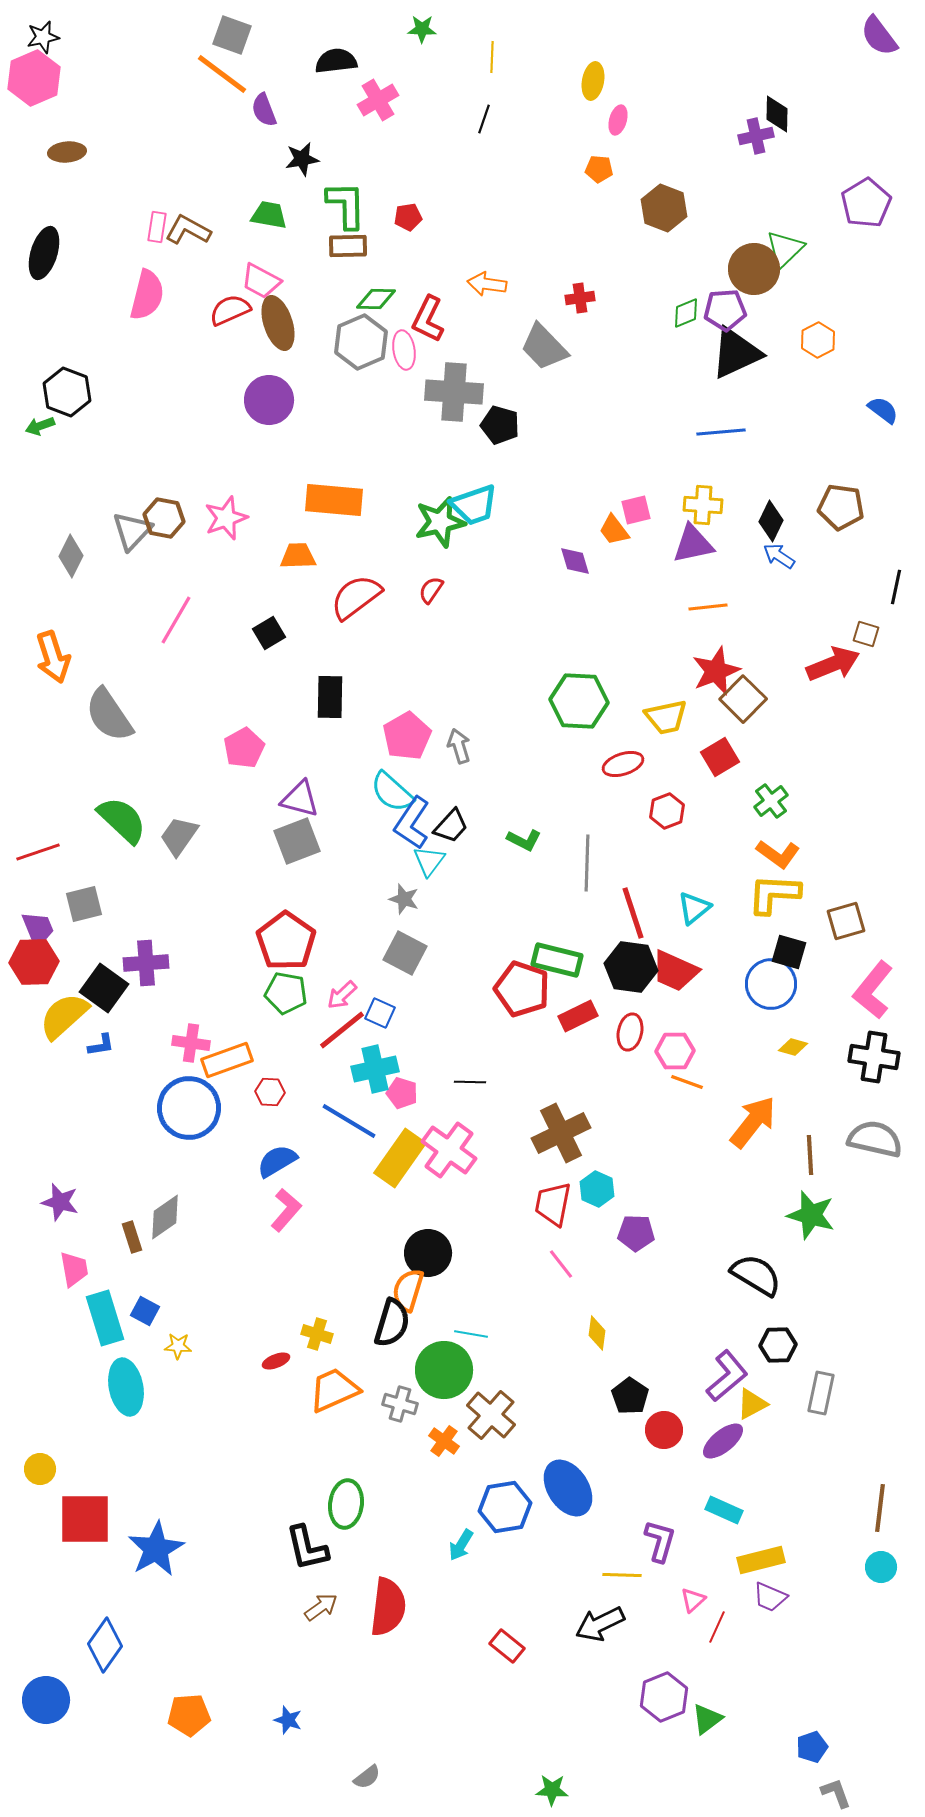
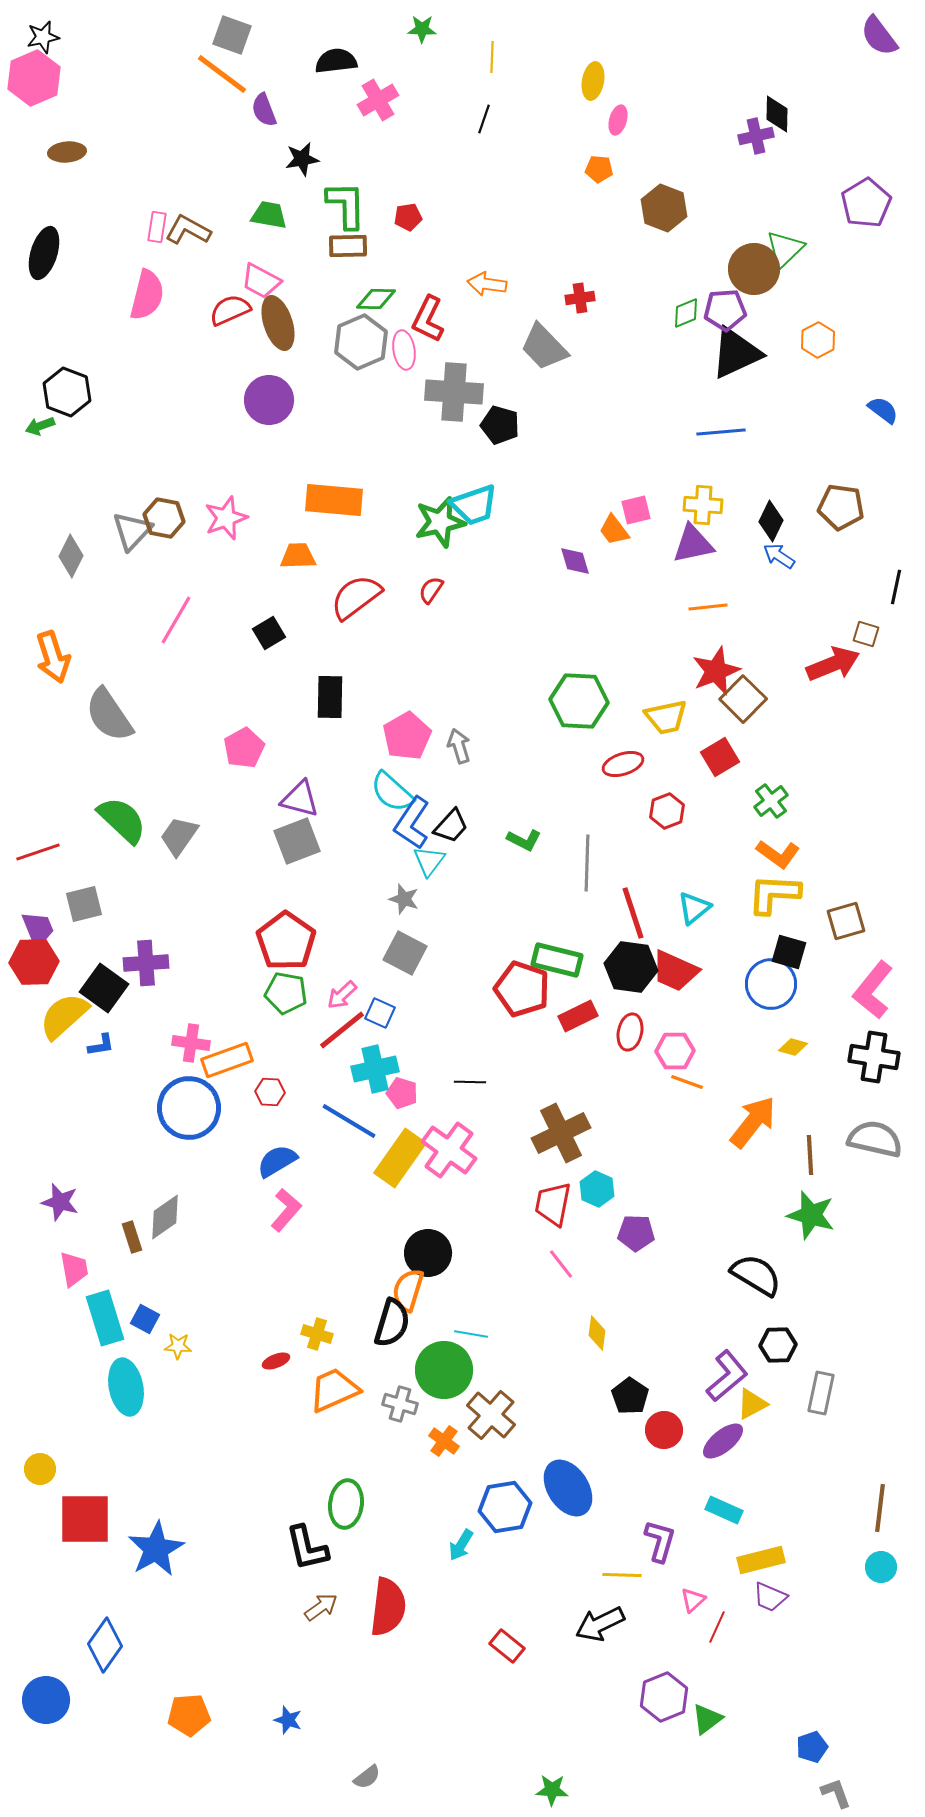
blue square at (145, 1311): moved 8 px down
